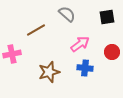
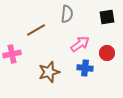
gray semicircle: rotated 54 degrees clockwise
red circle: moved 5 px left, 1 px down
